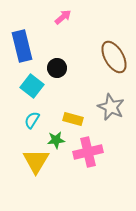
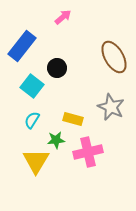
blue rectangle: rotated 52 degrees clockwise
